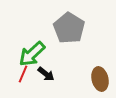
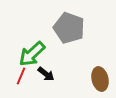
gray pentagon: rotated 12 degrees counterclockwise
red line: moved 2 px left, 2 px down
